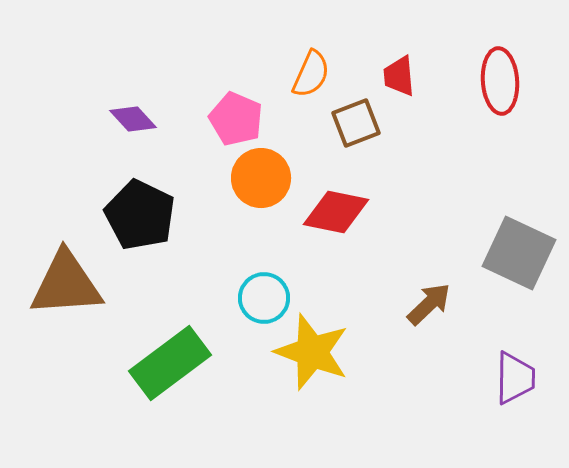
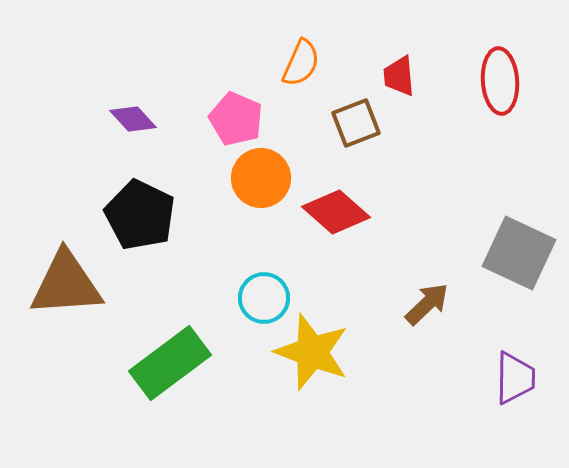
orange semicircle: moved 10 px left, 11 px up
red diamond: rotated 30 degrees clockwise
brown arrow: moved 2 px left
